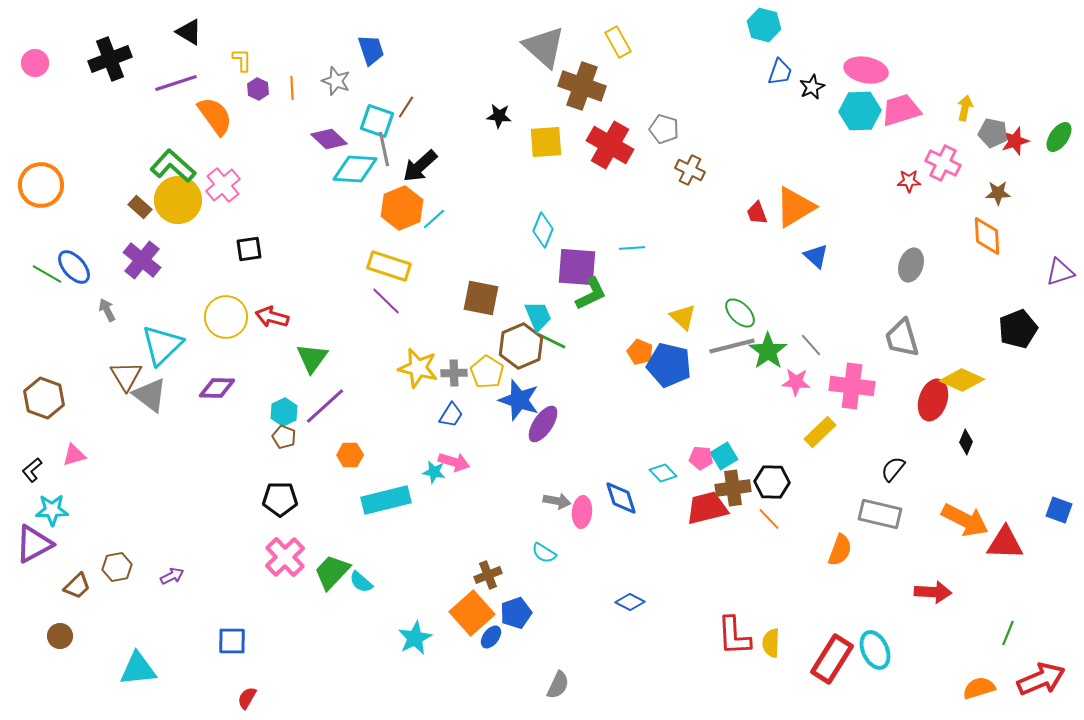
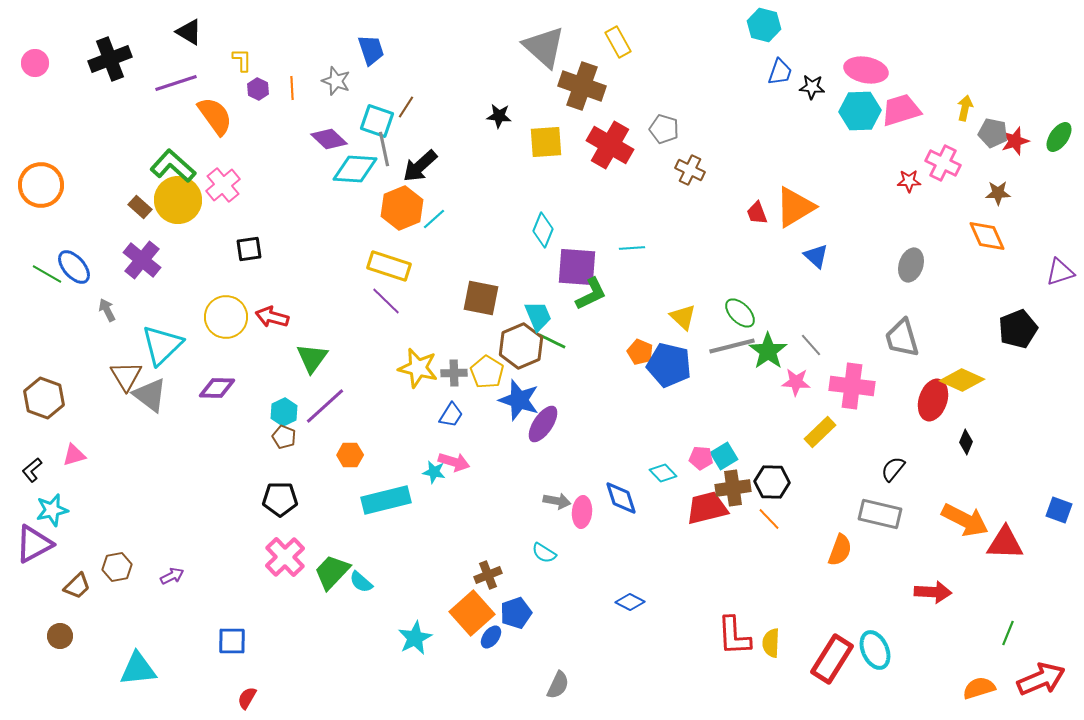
black star at (812, 87): rotated 30 degrees clockwise
orange diamond at (987, 236): rotated 21 degrees counterclockwise
cyan star at (52, 510): rotated 12 degrees counterclockwise
